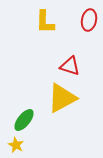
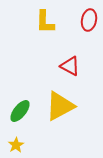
red triangle: rotated 10 degrees clockwise
yellow triangle: moved 2 px left, 8 px down
green ellipse: moved 4 px left, 9 px up
yellow star: rotated 14 degrees clockwise
